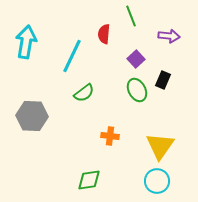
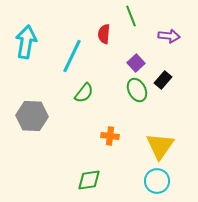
purple square: moved 4 px down
black rectangle: rotated 18 degrees clockwise
green semicircle: rotated 15 degrees counterclockwise
